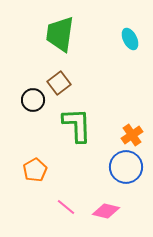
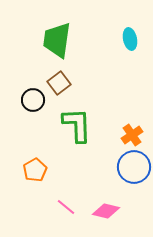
green trapezoid: moved 3 px left, 6 px down
cyan ellipse: rotated 15 degrees clockwise
blue circle: moved 8 px right
